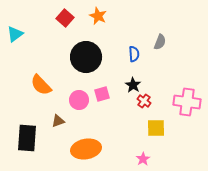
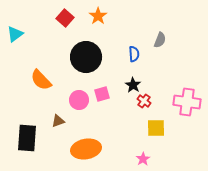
orange star: rotated 12 degrees clockwise
gray semicircle: moved 2 px up
orange semicircle: moved 5 px up
